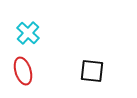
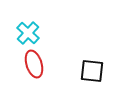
red ellipse: moved 11 px right, 7 px up
